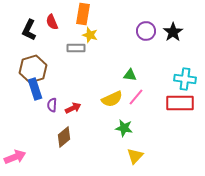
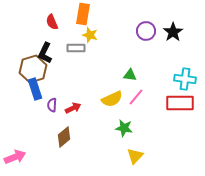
black L-shape: moved 16 px right, 23 px down
